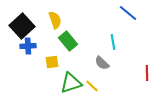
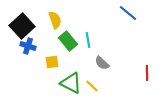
cyan line: moved 25 px left, 2 px up
blue cross: rotated 21 degrees clockwise
green triangle: rotated 45 degrees clockwise
